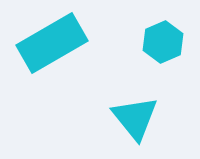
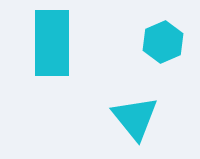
cyan rectangle: rotated 60 degrees counterclockwise
